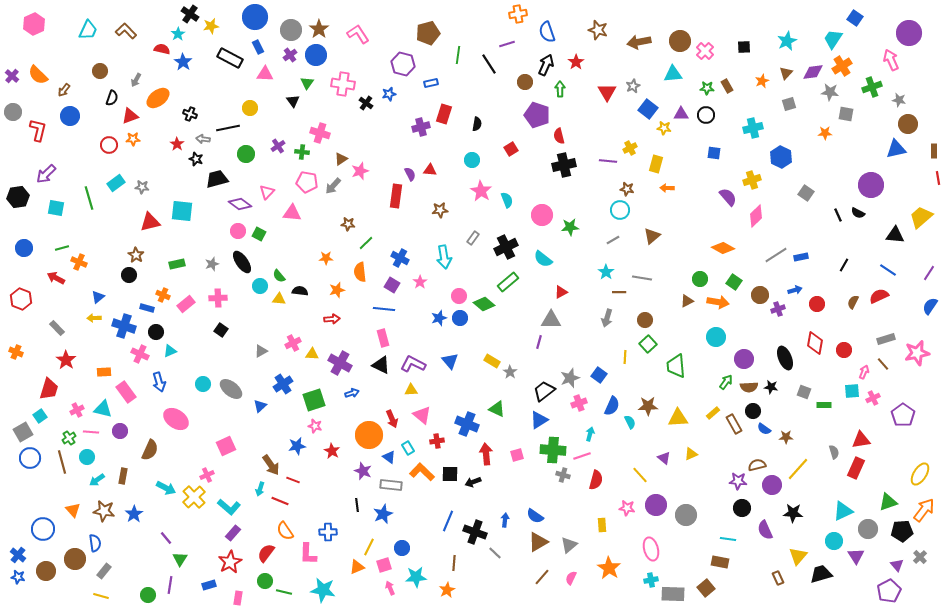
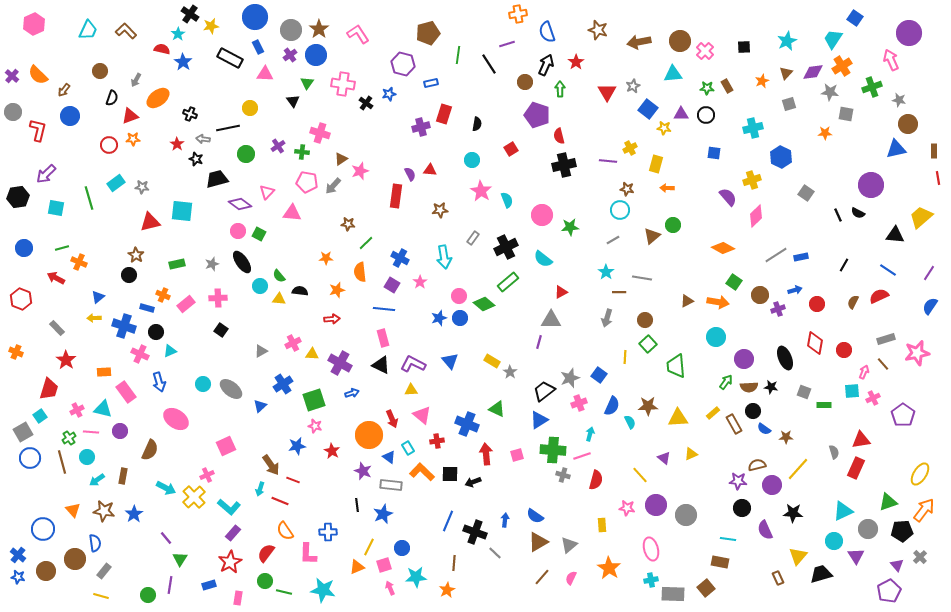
green circle at (700, 279): moved 27 px left, 54 px up
